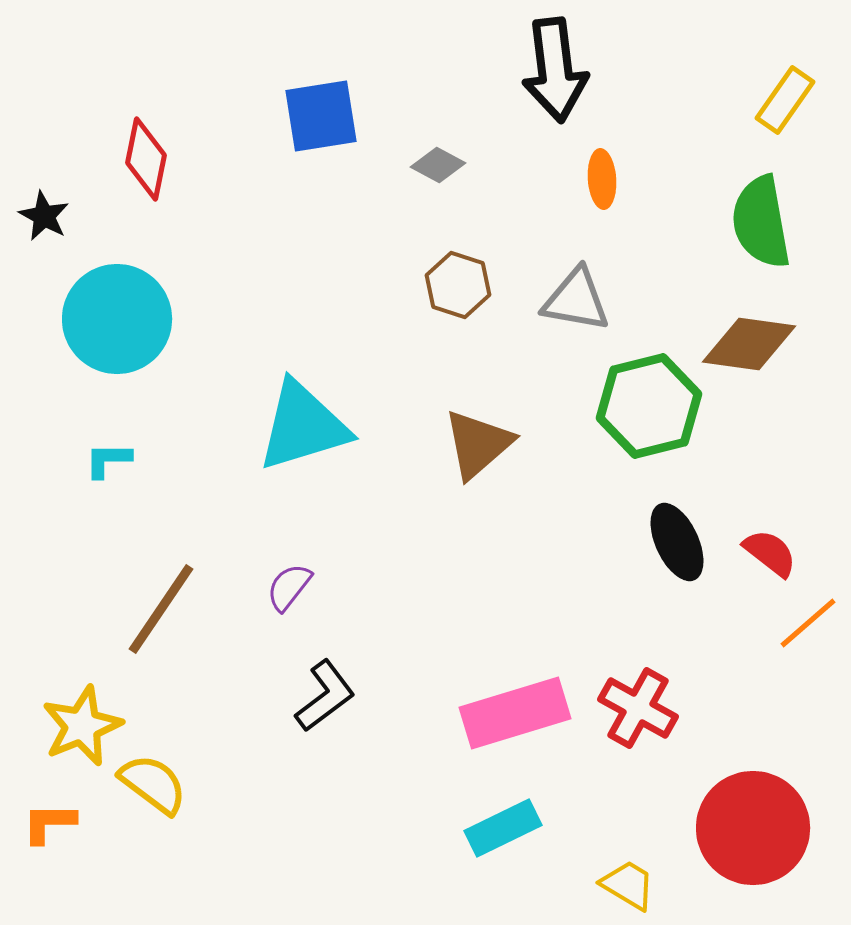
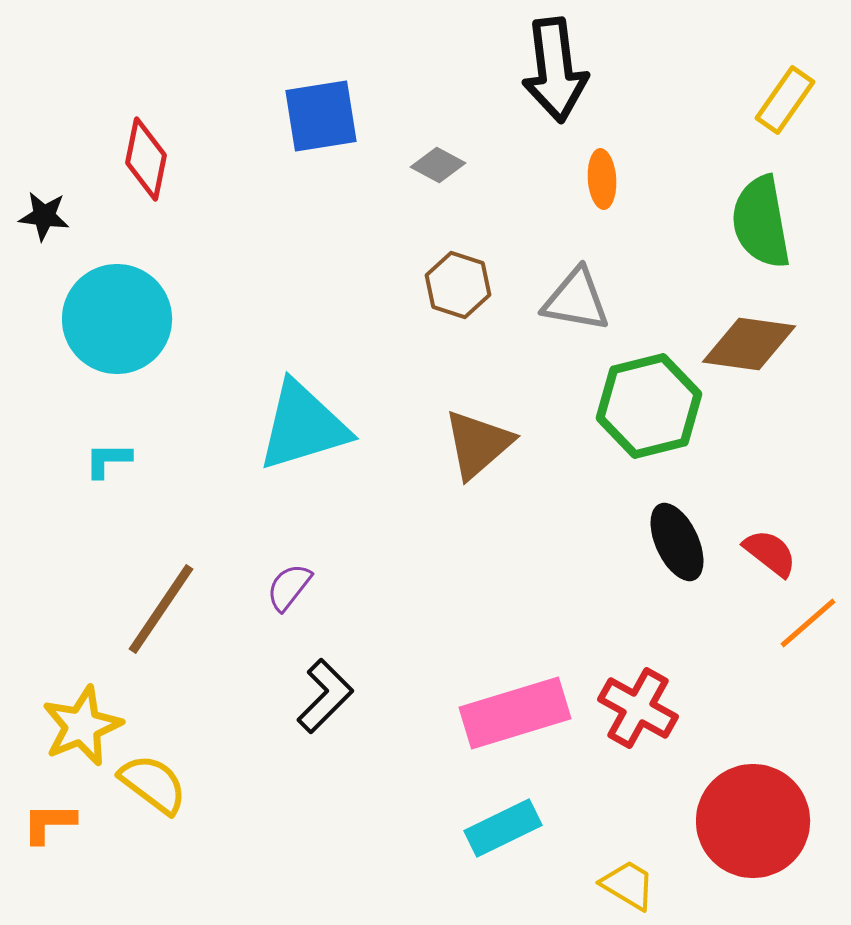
black star: rotated 21 degrees counterclockwise
black L-shape: rotated 8 degrees counterclockwise
red circle: moved 7 px up
